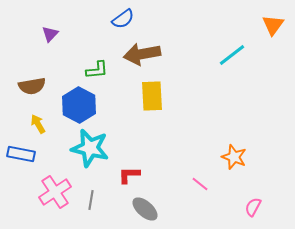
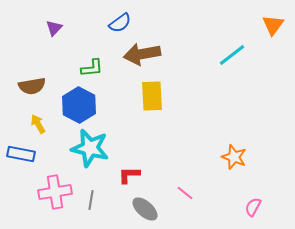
blue semicircle: moved 3 px left, 4 px down
purple triangle: moved 4 px right, 6 px up
green L-shape: moved 5 px left, 2 px up
pink line: moved 15 px left, 9 px down
pink cross: rotated 24 degrees clockwise
